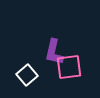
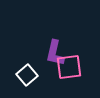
purple L-shape: moved 1 px right, 1 px down
